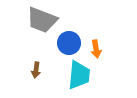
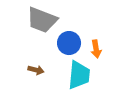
brown arrow: rotated 84 degrees counterclockwise
